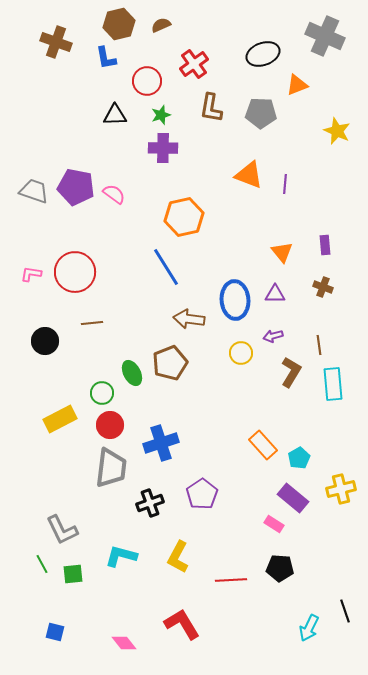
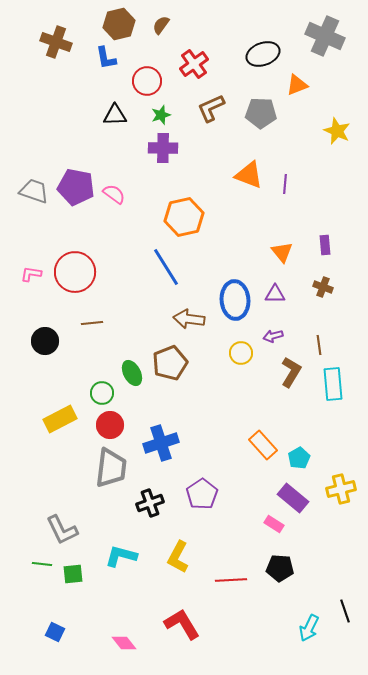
brown semicircle at (161, 25): rotated 30 degrees counterclockwise
brown L-shape at (211, 108): rotated 56 degrees clockwise
green line at (42, 564): rotated 54 degrees counterclockwise
blue square at (55, 632): rotated 12 degrees clockwise
